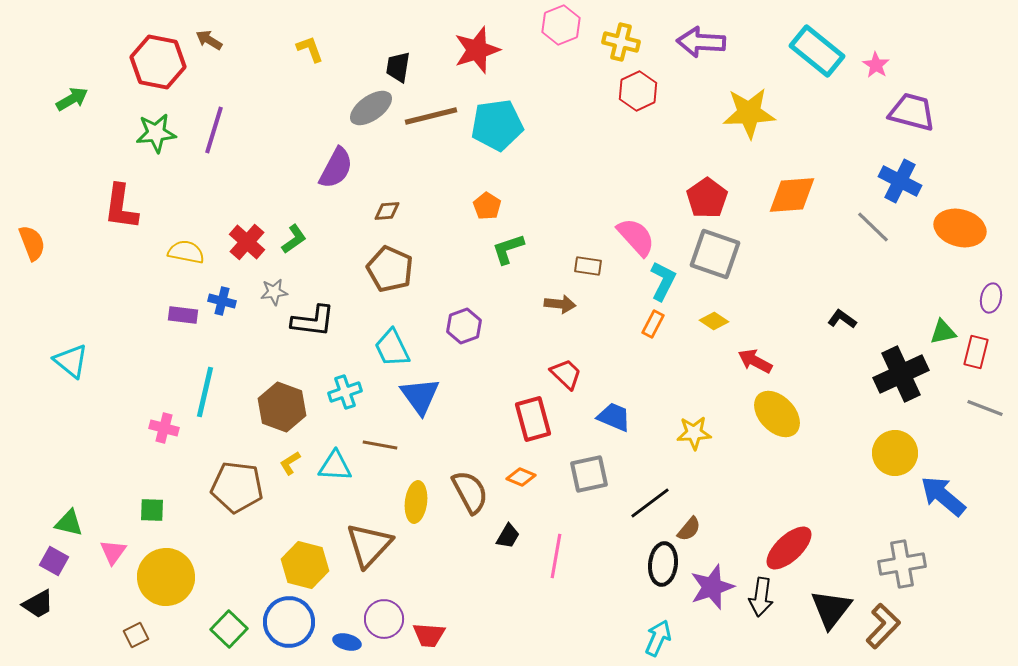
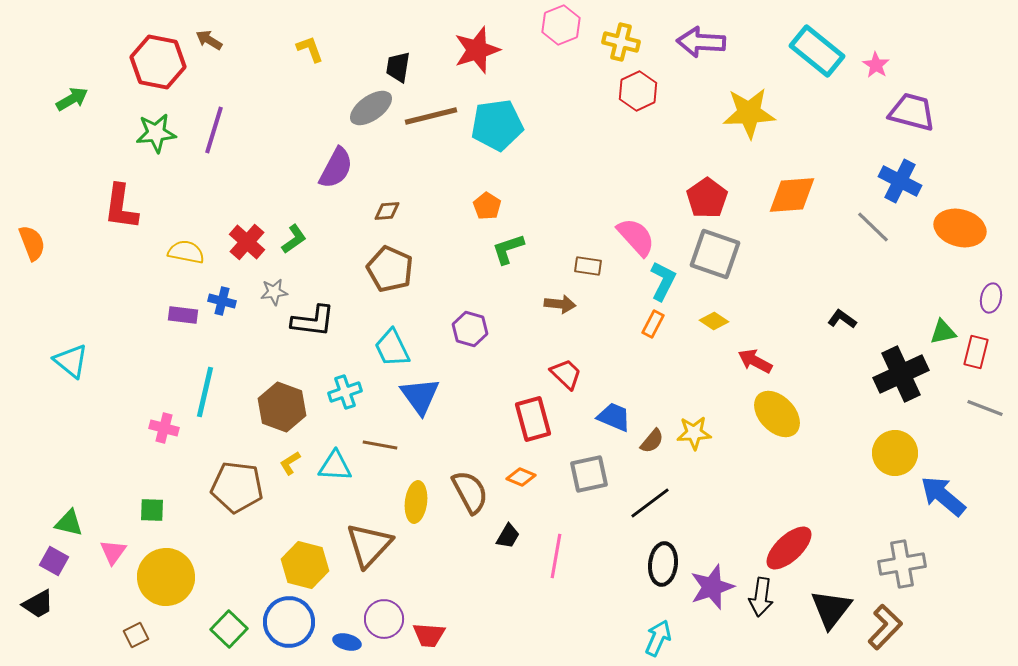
purple hexagon at (464, 326): moved 6 px right, 3 px down; rotated 24 degrees counterclockwise
brown semicircle at (689, 529): moved 37 px left, 88 px up
brown L-shape at (883, 626): moved 2 px right, 1 px down
